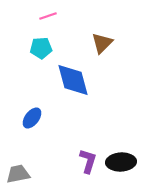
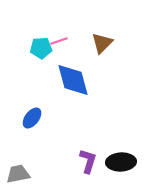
pink line: moved 11 px right, 25 px down
